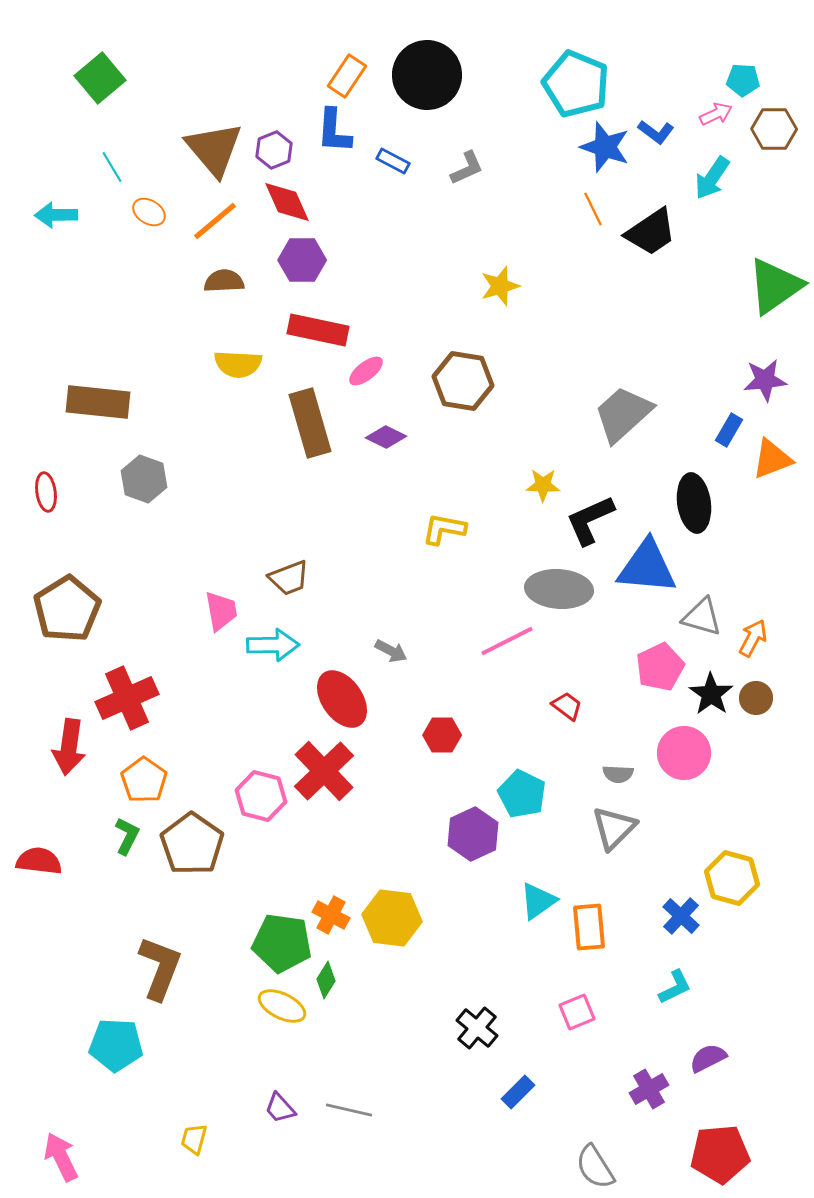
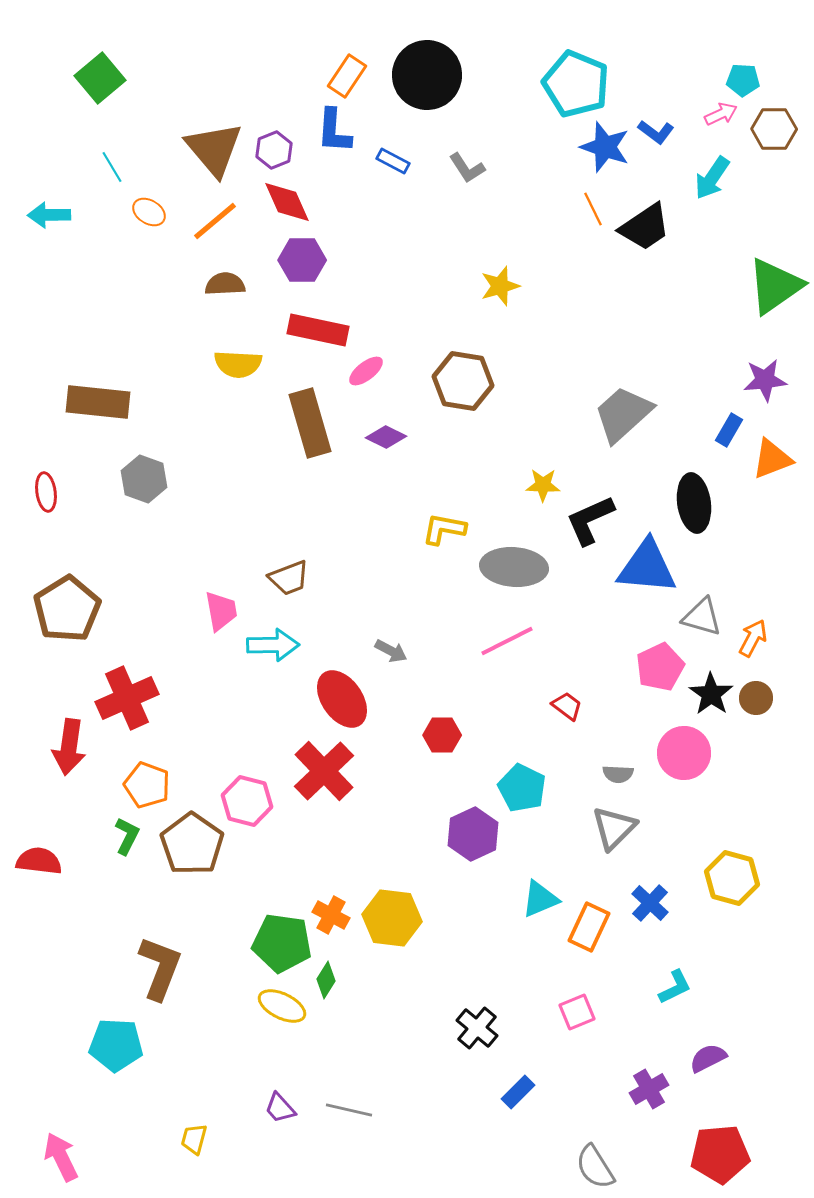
pink arrow at (716, 114): moved 5 px right
gray L-shape at (467, 168): rotated 81 degrees clockwise
cyan arrow at (56, 215): moved 7 px left
black trapezoid at (651, 232): moved 6 px left, 5 px up
brown semicircle at (224, 281): moved 1 px right, 3 px down
gray ellipse at (559, 589): moved 45 px left, 22 px up
orange pentagon at (144, 780): moved 3 px right, 5 px down; rotated 15 degrees counterclockwise
cyan pentagon at (522, 794): moved 6 px up
pink hexagon at (261, 796): moved 14 px left, 5 px down
cyan triangle at (538, 901): moved 2 px right, 2 px up; rotated 12 degrees clockwise
blue cross at (681, 916): moved 31 px left, 13 px up
orange rectangle at (589, 927): rotated 30 degrees clockwise
